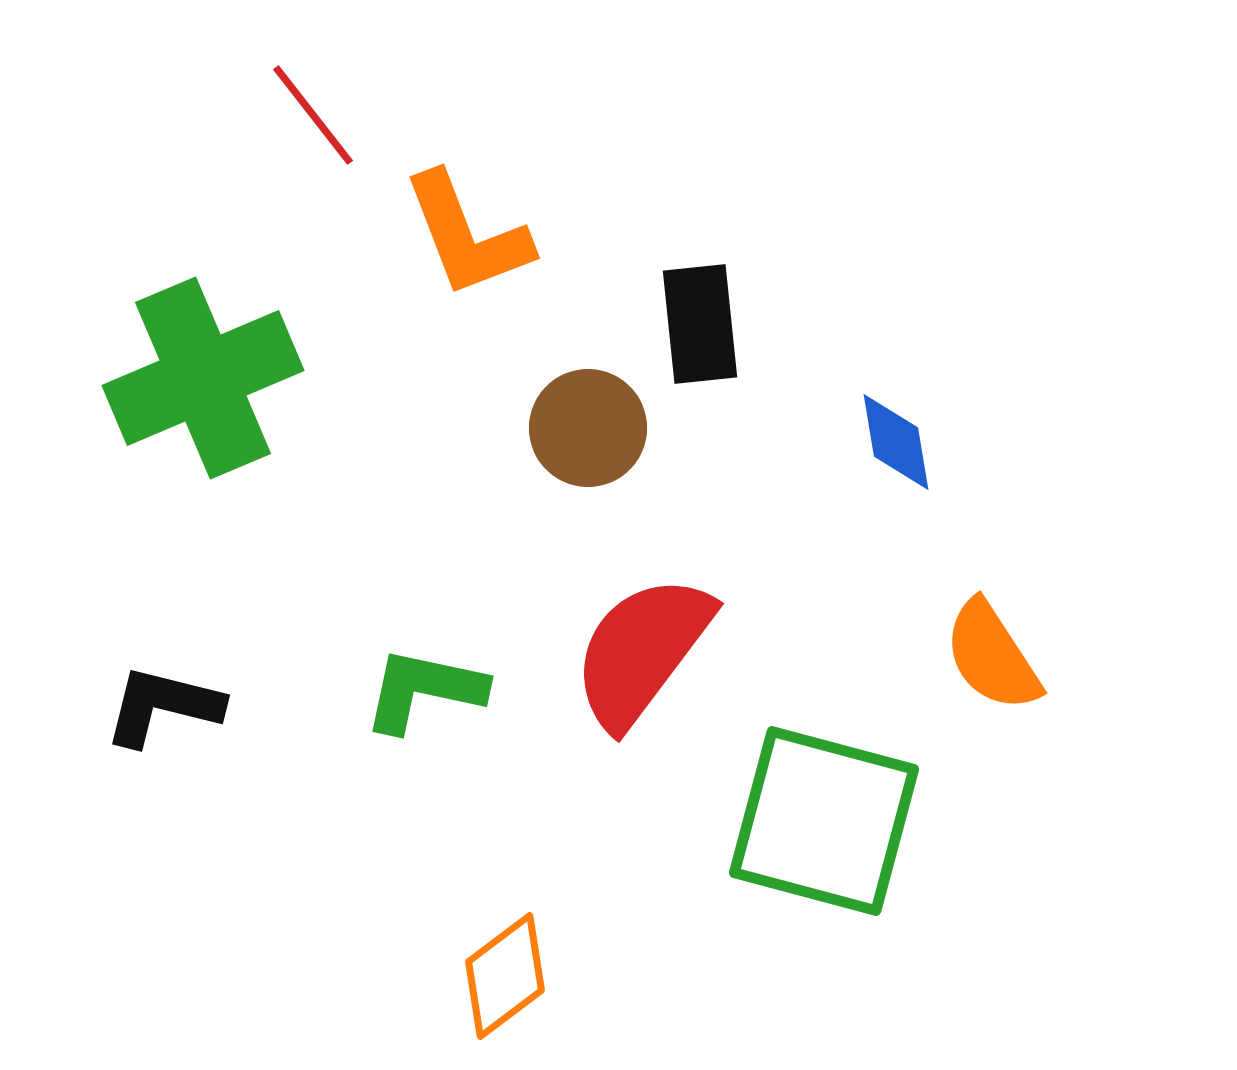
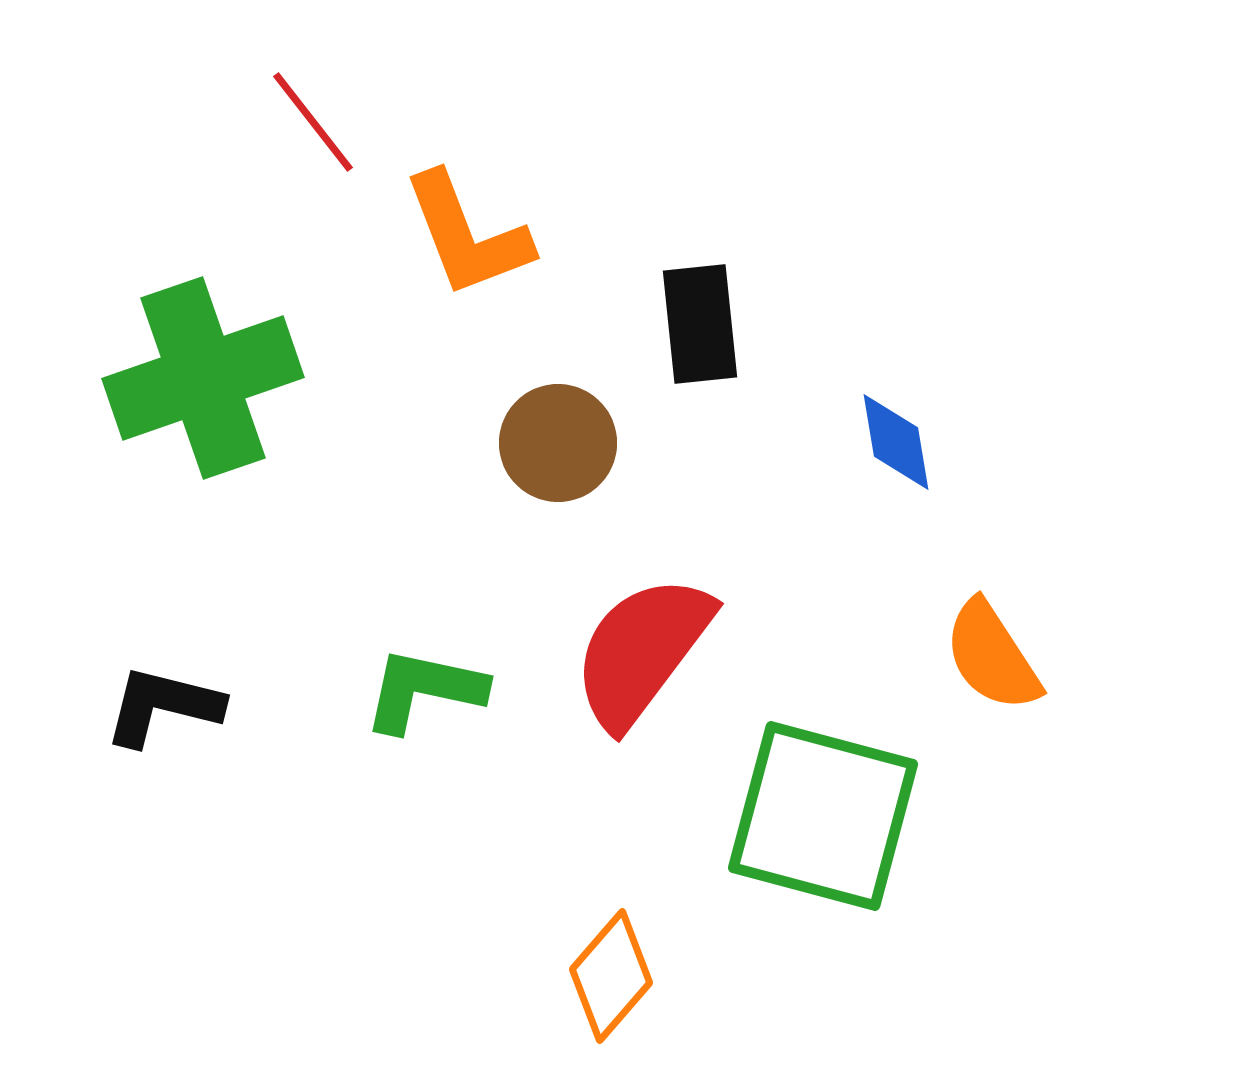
red line: moved 7 px down
green cross: rotated 4 degrees clockwise
brown circle: moved 30 px left, 15 px down
green square: moved 1 px left, 5 px up
orange diamond: moved 106 px right; rotated 12 degrees counterclockwise
